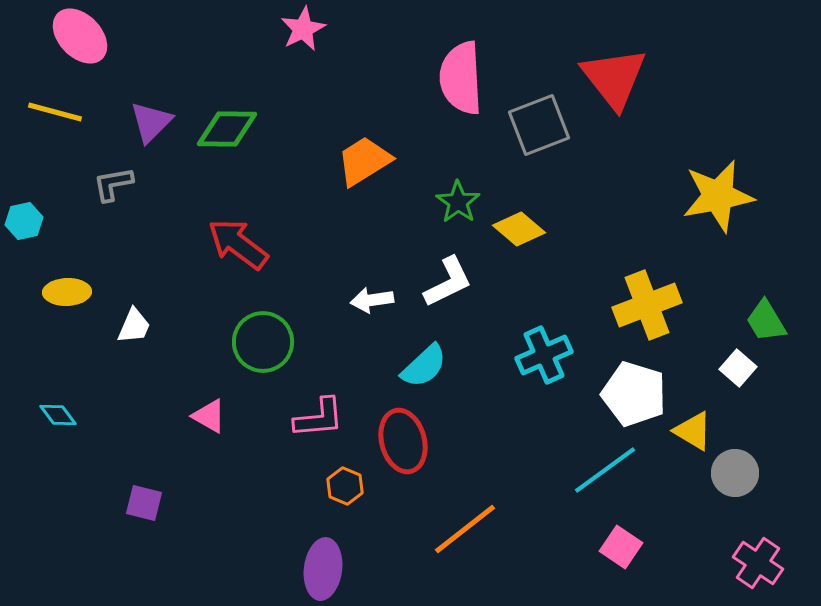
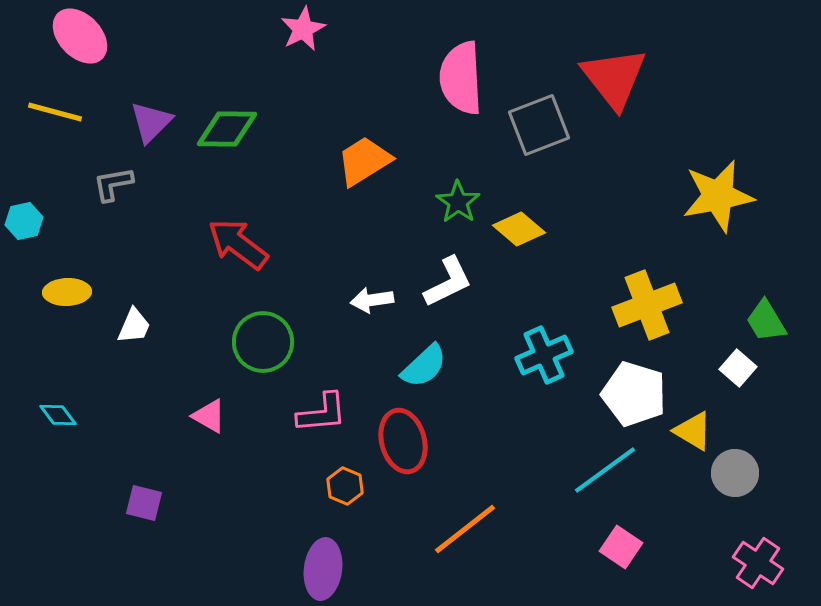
pink L-shape: moved 3 px right, 5 px up
